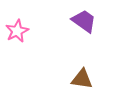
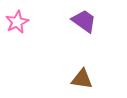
pink star: moved 9 px up
